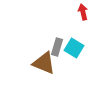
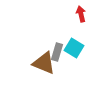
red arrow: moved 2 px left, 2 px down
gray rectangle: moved 5 px down
